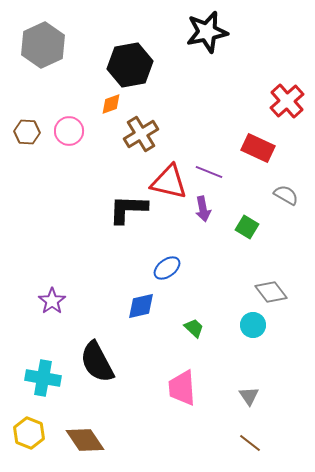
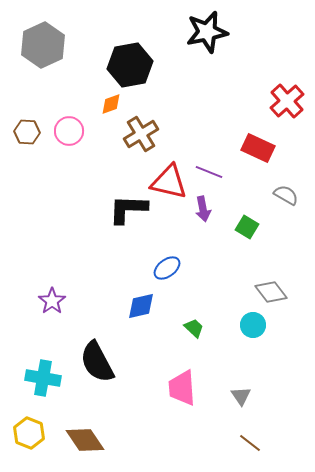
gray triangle: moved 8 px left
